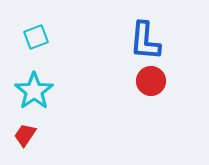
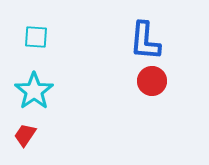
cyan square: rotated 25 degrees clockwise
red circle: moved 1 px right
